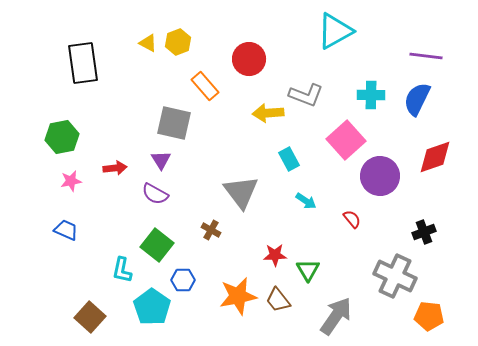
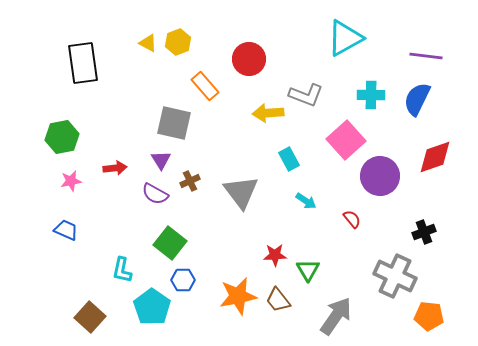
cyan triangle: moved 10 px right, 7 px down
brown cross: moved 21 px left, 49 px up; rotated 36 degrees clockwise
green square: moved 13 px right, 2 px up
